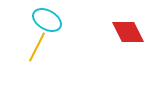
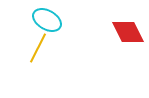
yellow line: moved 1 px right, 1 px down
